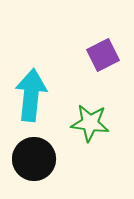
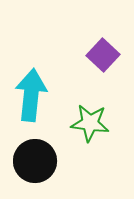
purple square: rotated 20 degrees counterclockwise
black circle: moved 1 px right, 2 px down
